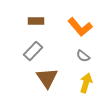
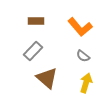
brown triangle: rotated 15 degrees counterclockwise
